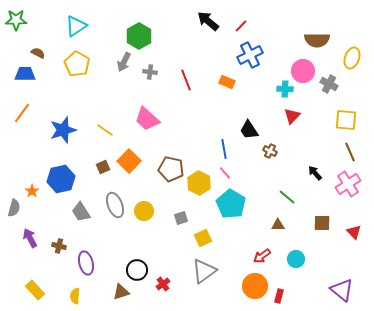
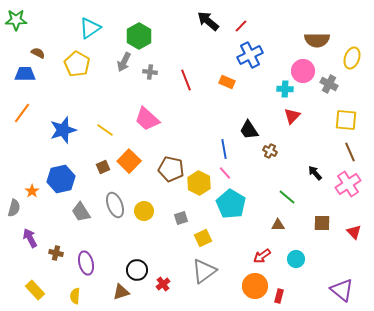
cyan triangle at (76, 26): moved 14 px right, 2 px down
brown cross at (59, 246): moved 3 px left, 7 px down
